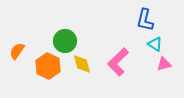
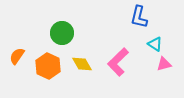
blue L-shape: moved 6 px left, 3 px up
green circle: moved 3 px left, 8 px up
orange semicircle: moved 5 px down
yellow diamond: rotated 15 degrees counterclockwise
